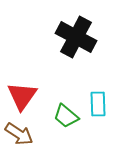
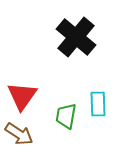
black cross: rotated 12 degrees clockwise
green trapezoid: rotated 60 degrees clockwise
